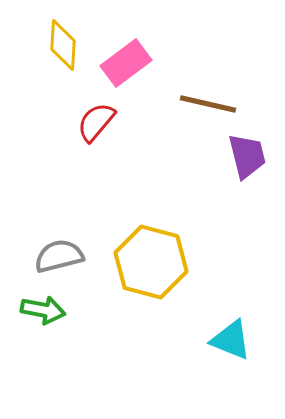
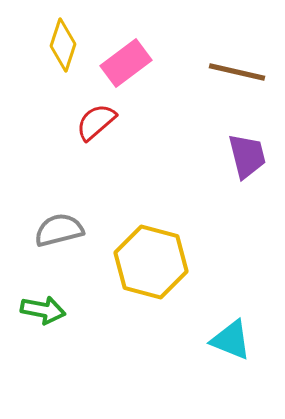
yellow diamond: rotated 15 degrees clockwise
brown line: moved 29 px right, 32 px up
red semicircle: rotated 9 degrees clockwise
gray semicircle: moved 26 px up
